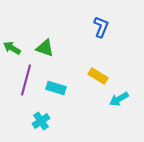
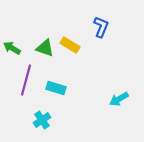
yellow rectangle: moved 28 px left, 31 px up
cyan cross: moved 1 px right, 1 px up
